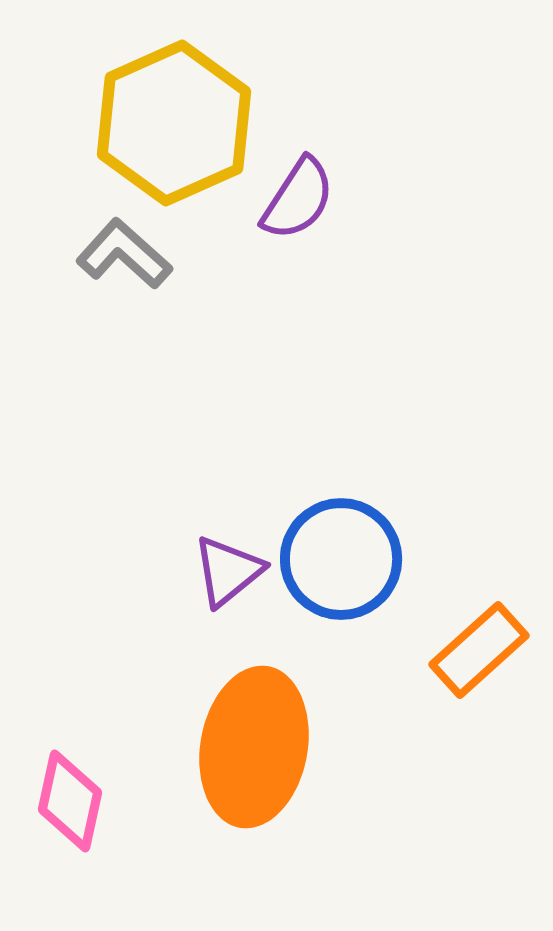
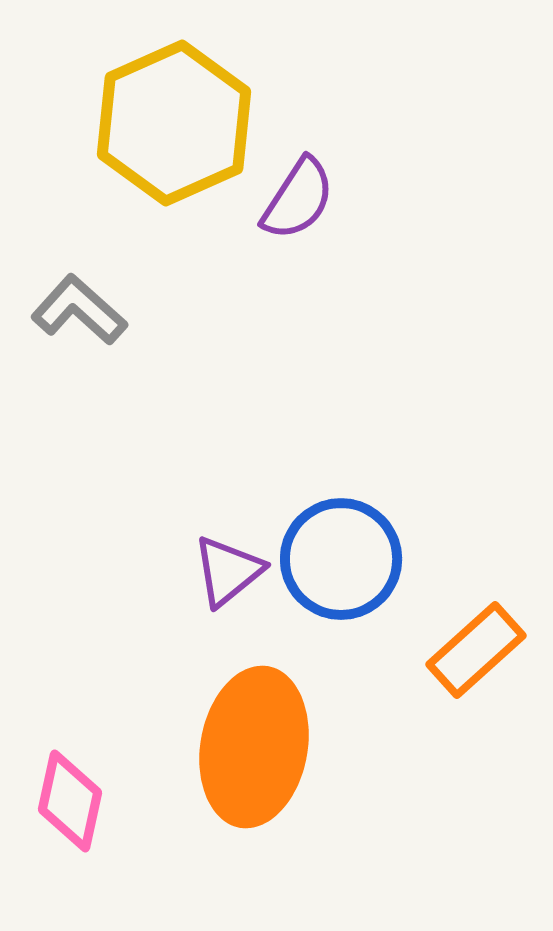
gray L-shape: moved 45 px left, 56 px down
orange rectangle: moved 3 px left
